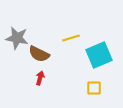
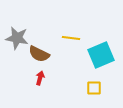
yellow line: rotated 24 degrees clockwise
cyan square: moved 2 px right
